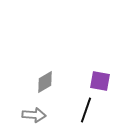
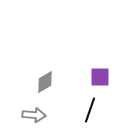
purple square: moved 4 px up; rotated 10 degrees counterclockwise
black line: moved 4 px right
